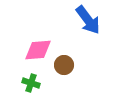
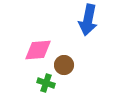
blue arrow: rotated 48 degrees clockwise
green cross: moved 15 px right
